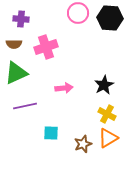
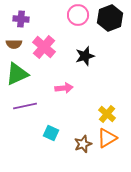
pink circle: moved 2 px down
black hexagon: rotated 25 degrees counterclockwise
pink cross: moved 2 px left; rotated 30 degrees counterclockwise
green triangle: moved 1 px right, 1 px down
black star: moved 19 px left, 29 px up; rotated 12 degrees clockwise
yellow cross: rotated 12 degrees clockwise
cyan square: rotated 21 degrees clockwise
orange triangle: moved 1 px left
